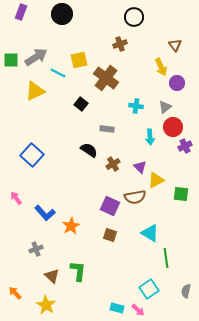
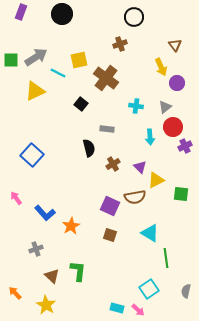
black semicircle at (89, 150): moved 2 px up; rotated 42 degrees clockwise
